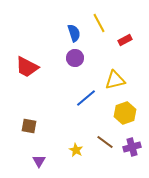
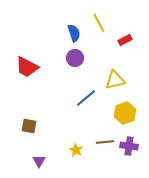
brown line: rotated 42 degrees counterclockwise
purple cross: moved 3 px left, 1 px up; rotated 24 degrees clockwise
